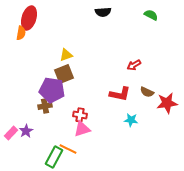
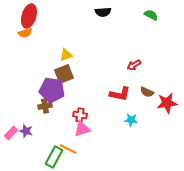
red ellipse: moved 2 px up
orange semicircle: moved 4 px right; rotated 64 degrees clockwise
purple star: rotated 24 degrees counterclockwise
